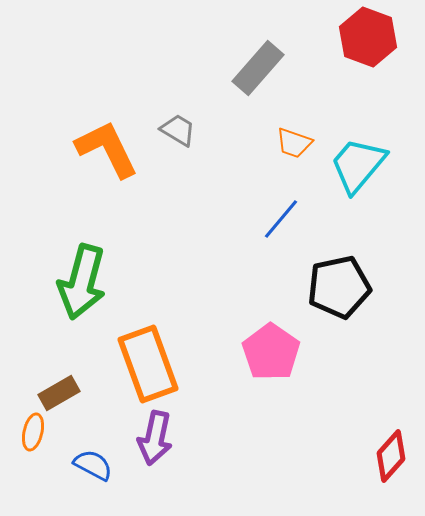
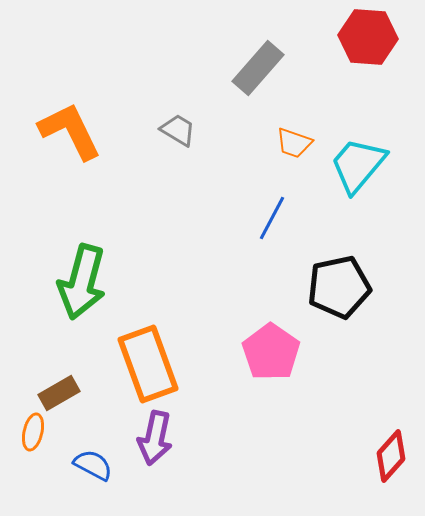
red hexagon: rotated 16 degrees counterclockwise
orange L-shape: moved 37 px left, 18 px up
blue line: moved 9 px left, 1 px up; rotated 12 degrees counterclockwise
